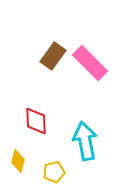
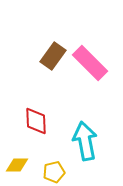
yellow diamond: moved 1 px left, 4 px down; rotated 75 degrees clockwise
